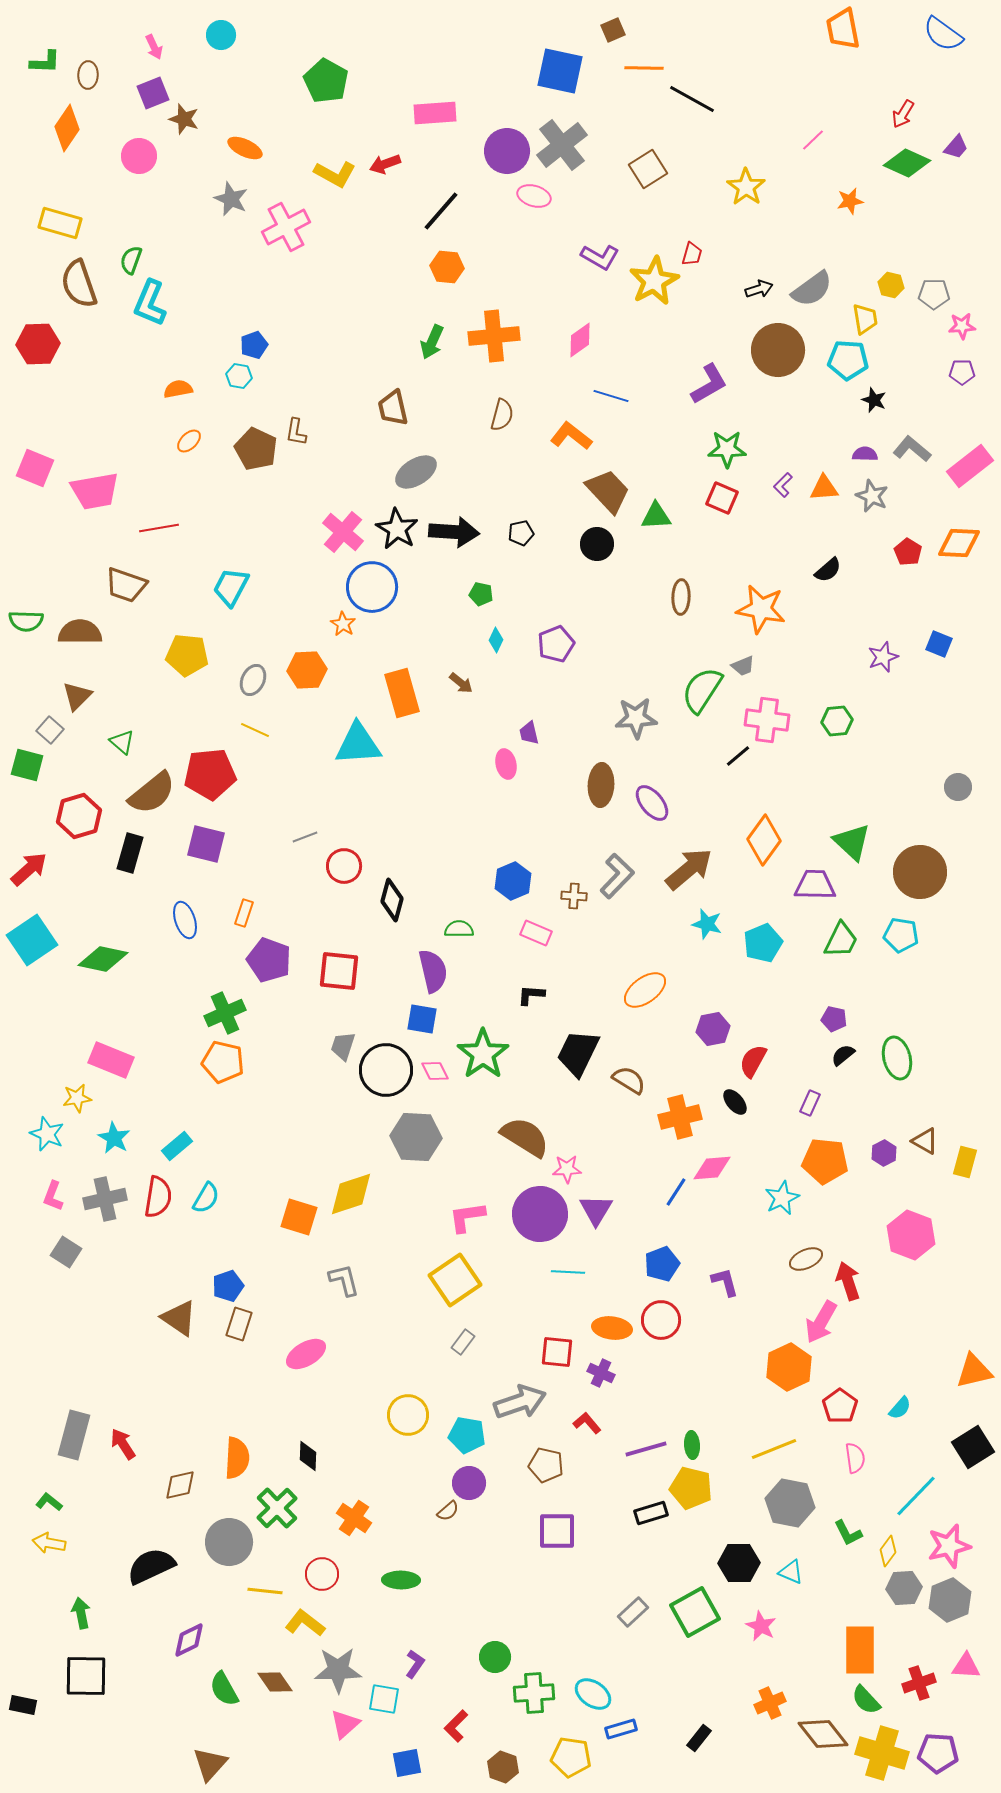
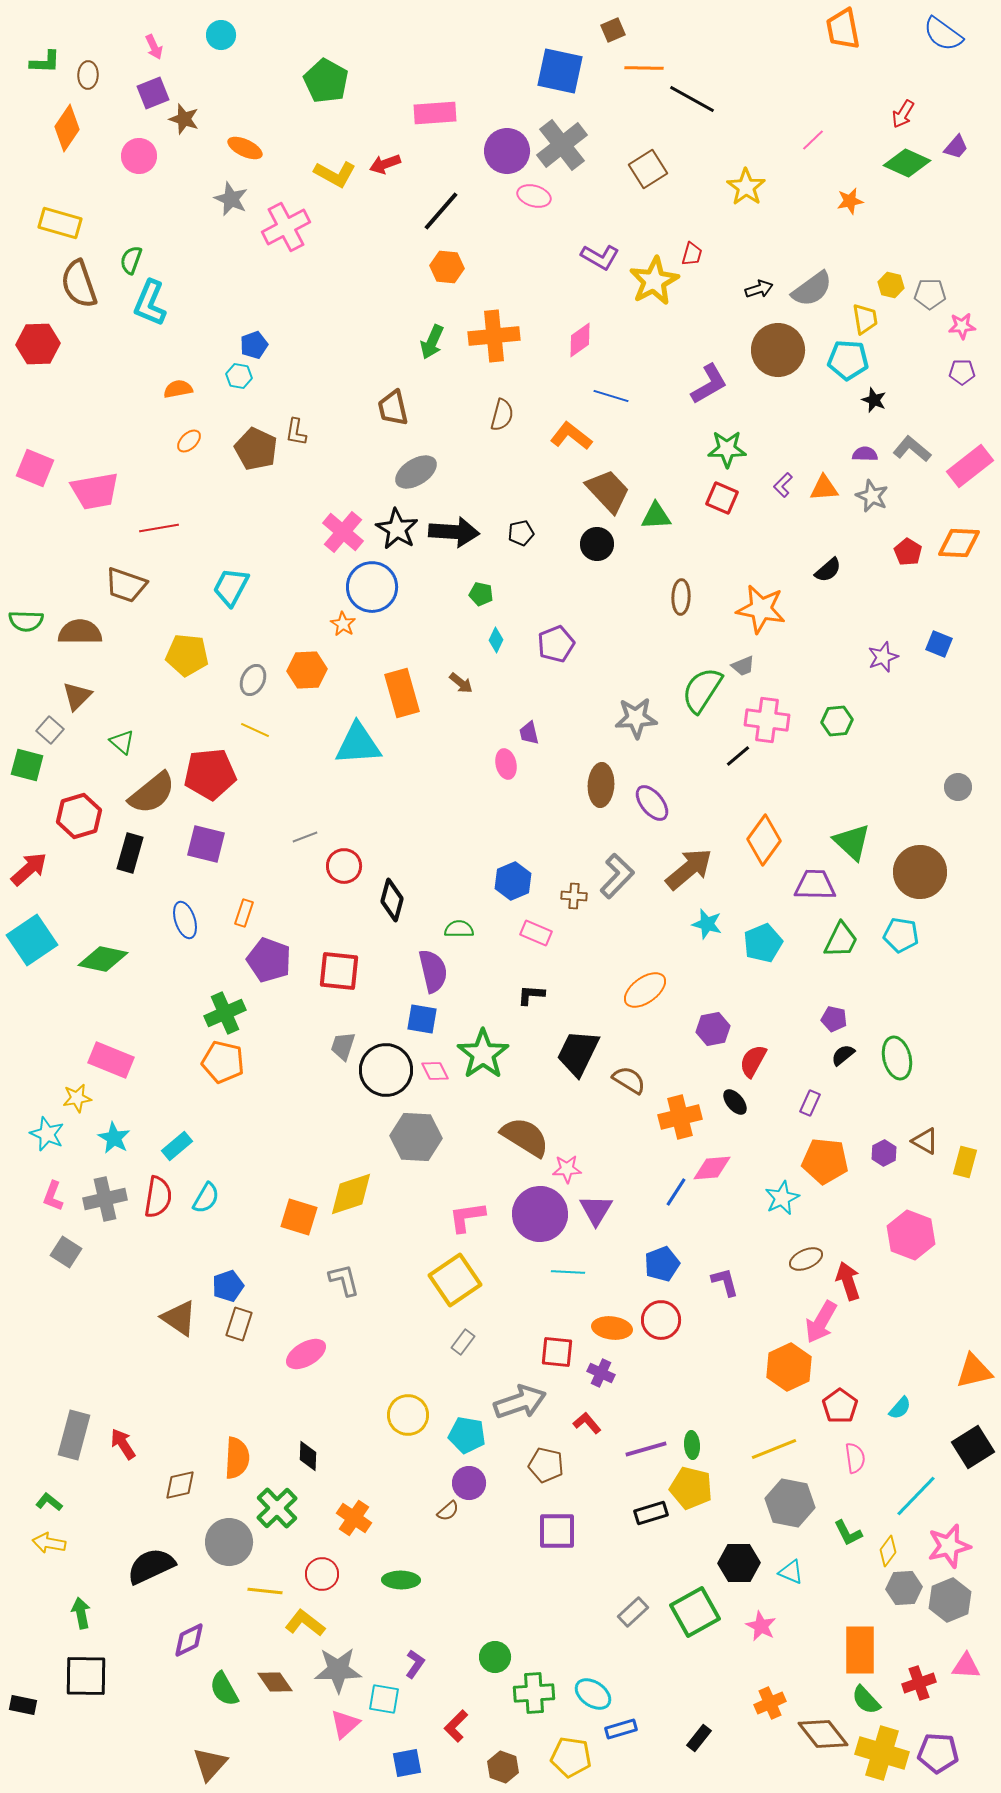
gray pentagon at (934, 294): moved 4 px left
